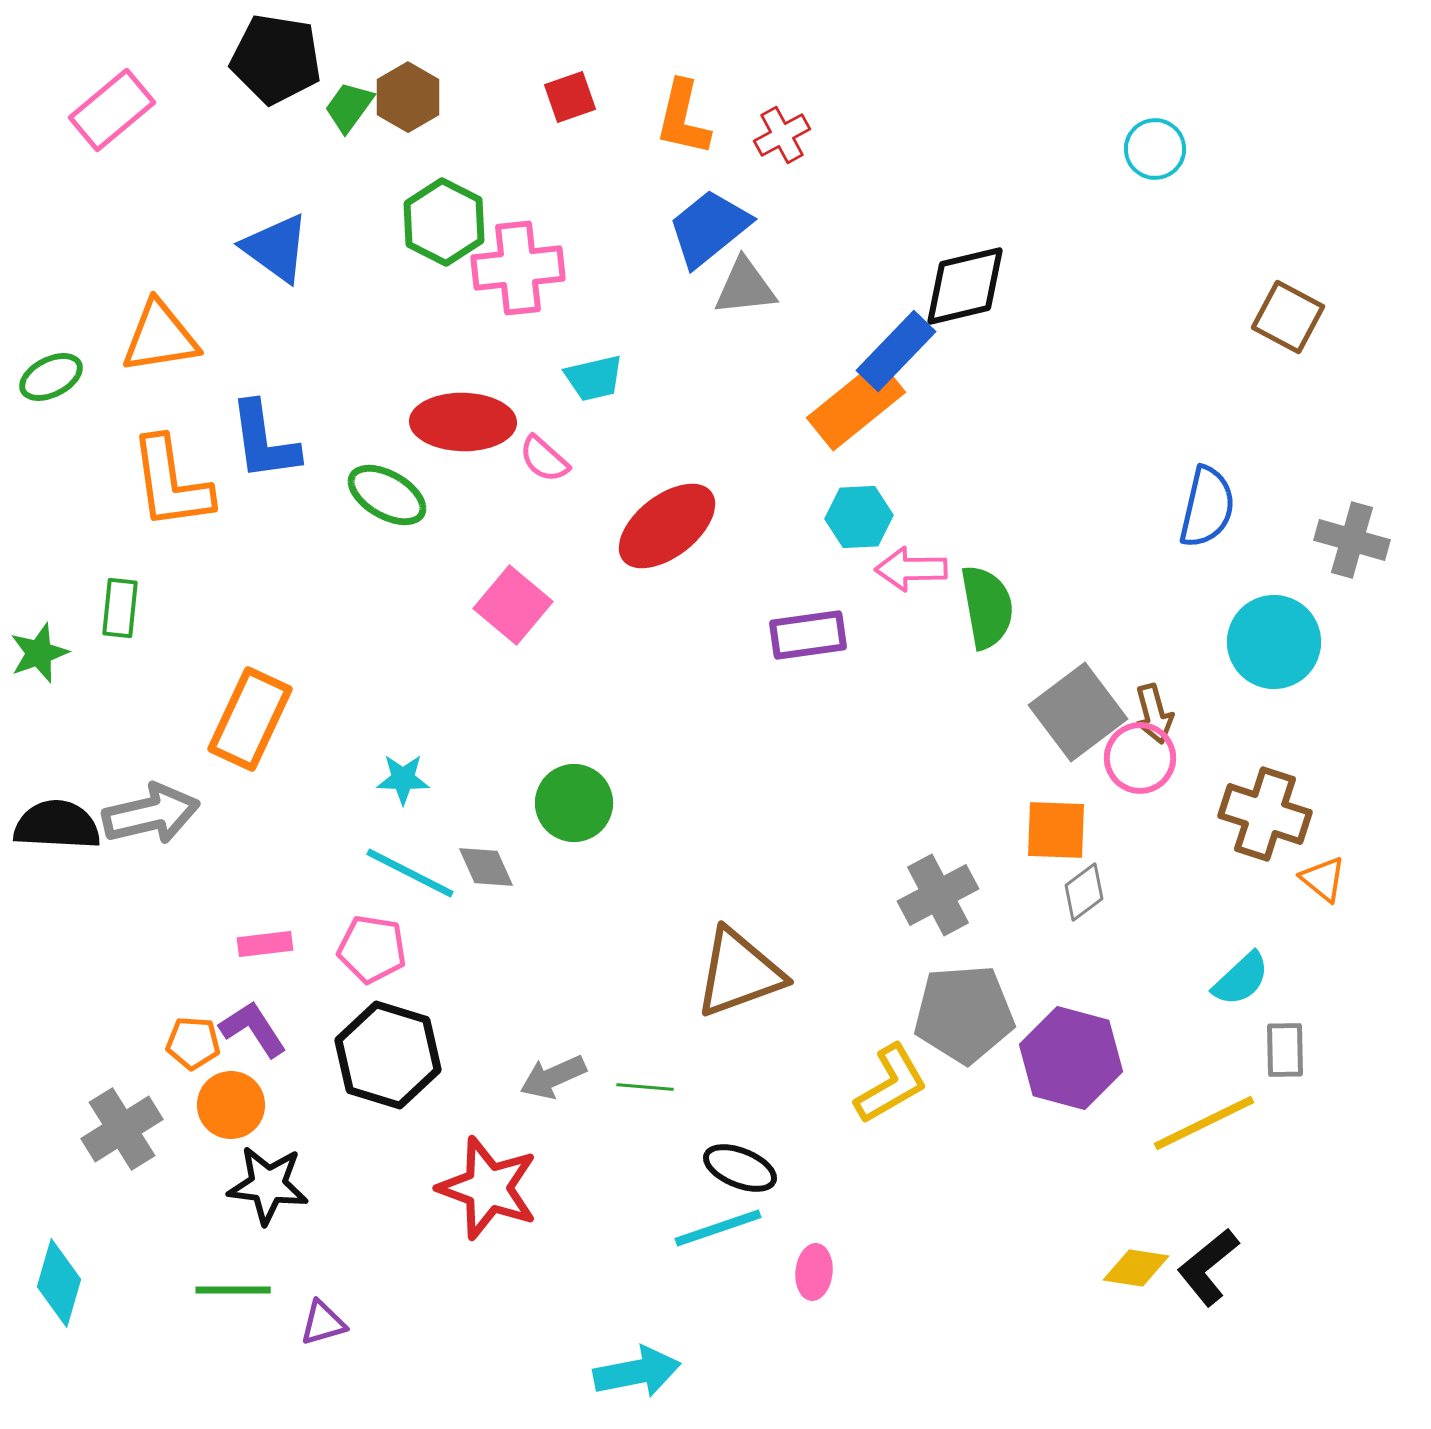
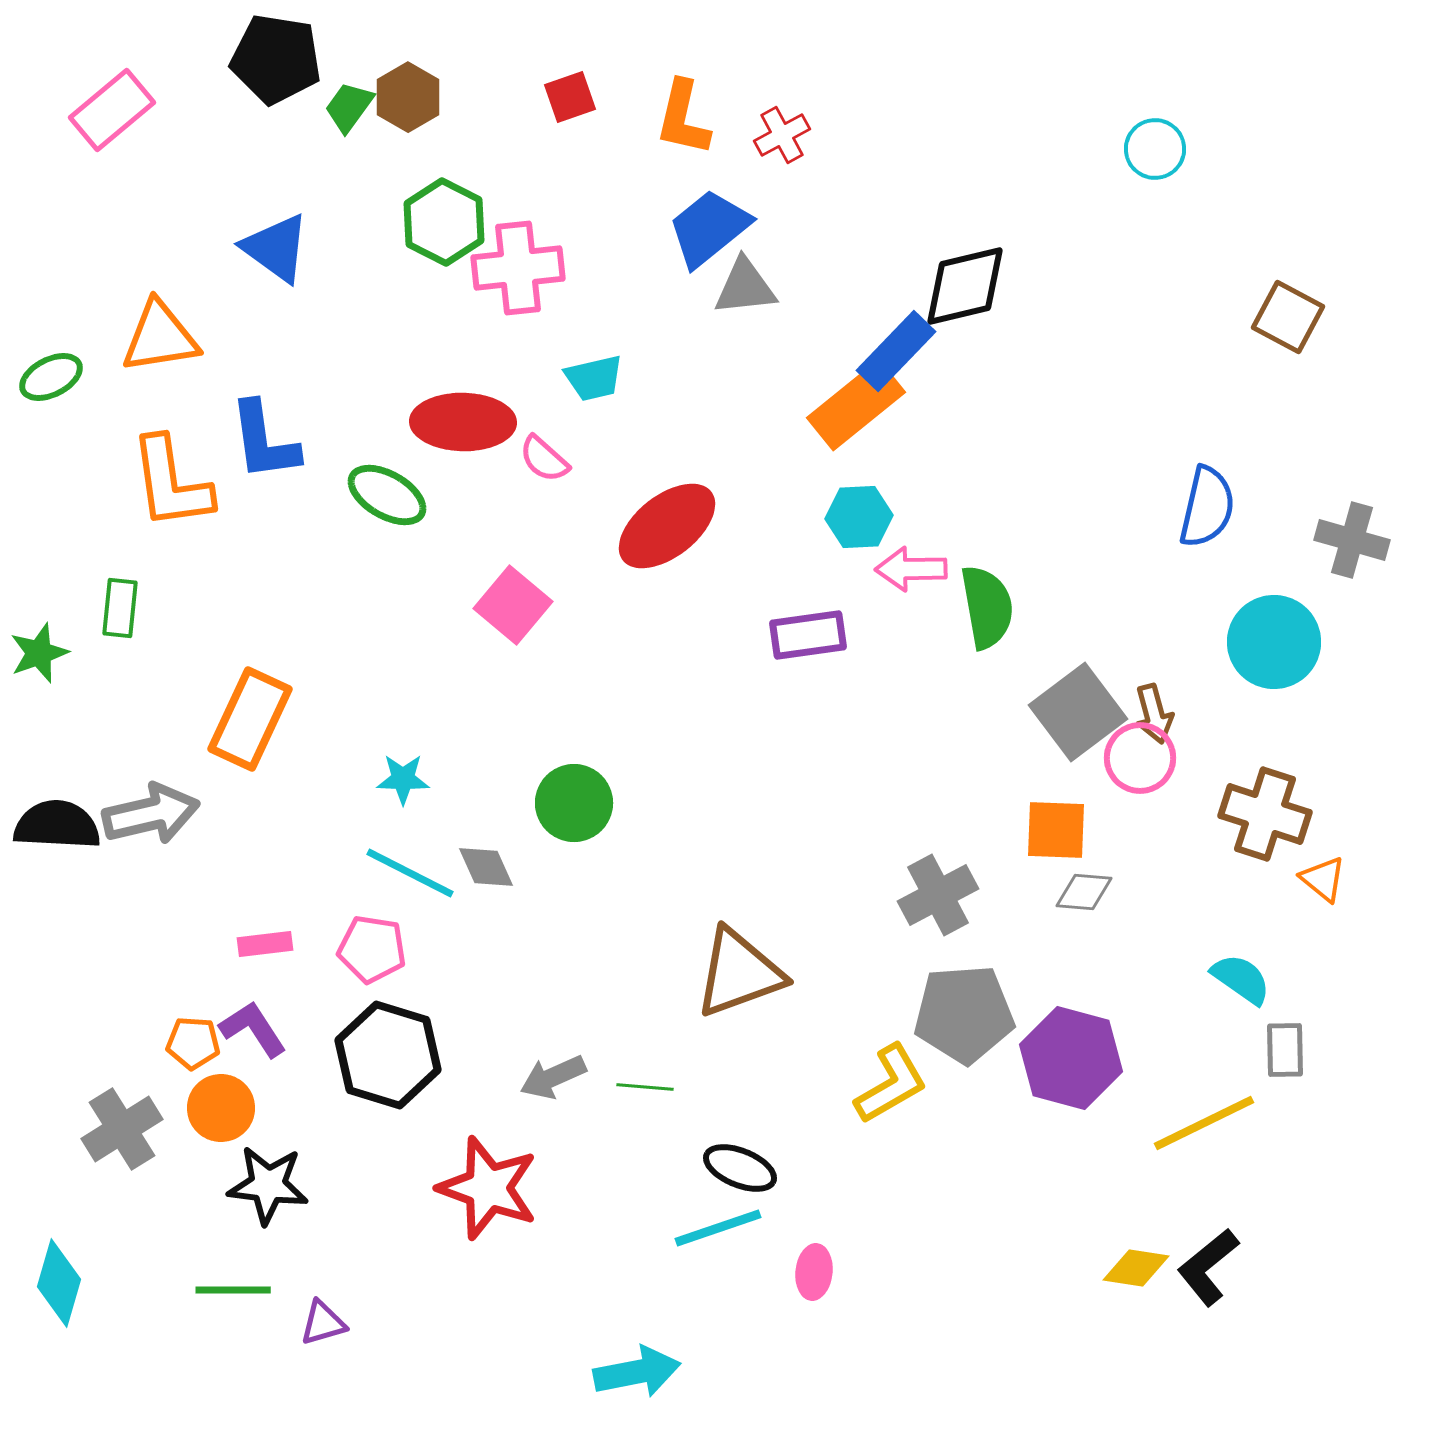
gray diamond at (1084, 892): rotated 42 degrees clockwise
cyan semicircle at (1241, 979): rotated 102 degrees counterclockwise
orange circle at (231, 1105): moved 10 px left, 3 px down
